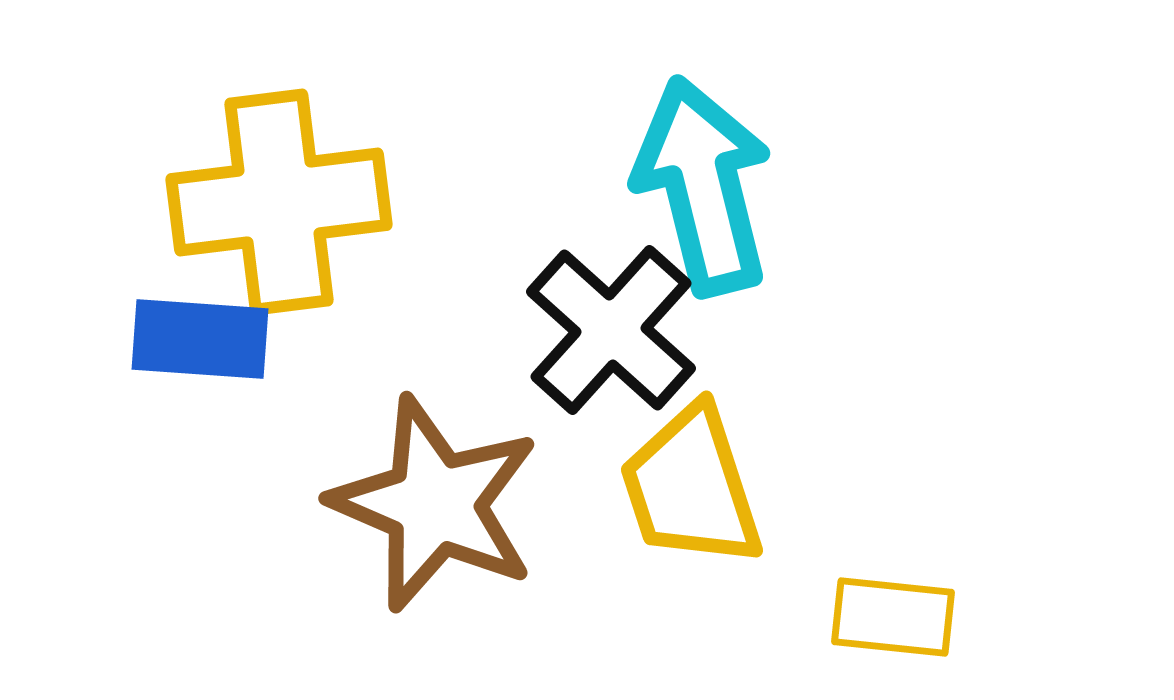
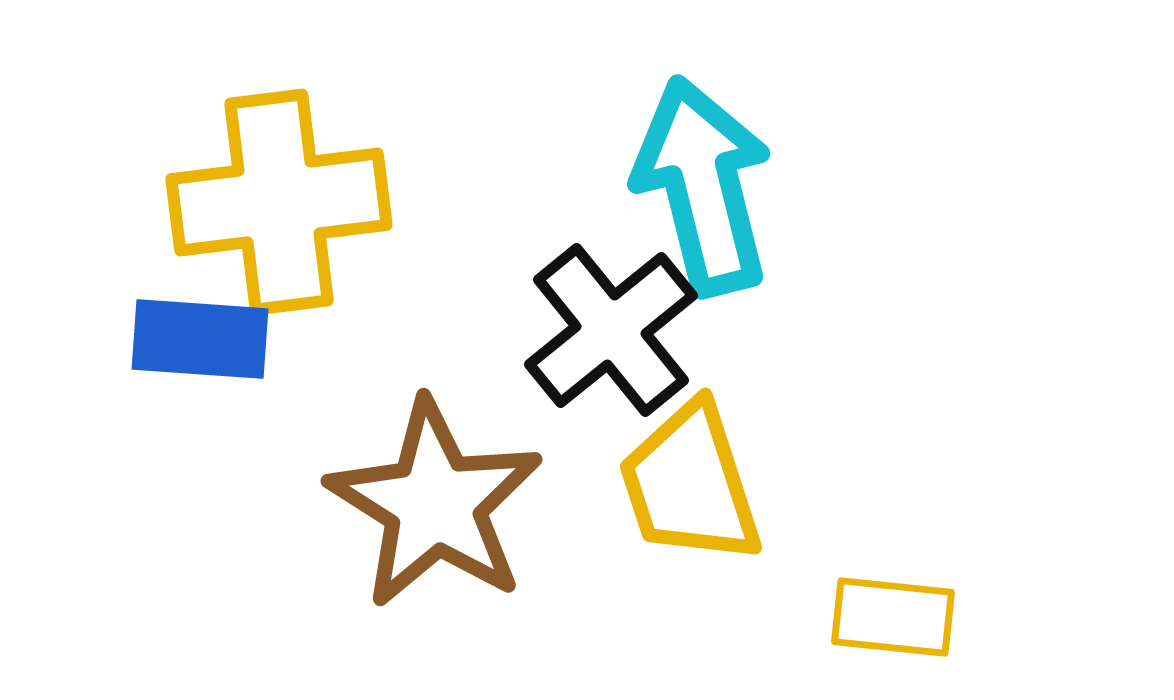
black cross: rotated 9 degrees clockwise
yellow trapezoid: moved 1 px left, 3 px up
brown star: rotated 9 degrees clockwise
